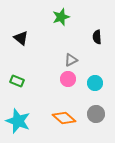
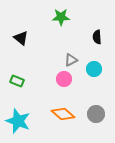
green star: rotated 18 degrees clockwise
pink circle: moved 4 px left
cyan circle: moved 1 px left, 14 px up
orange diamond: moved 1 px left, 4 px up
